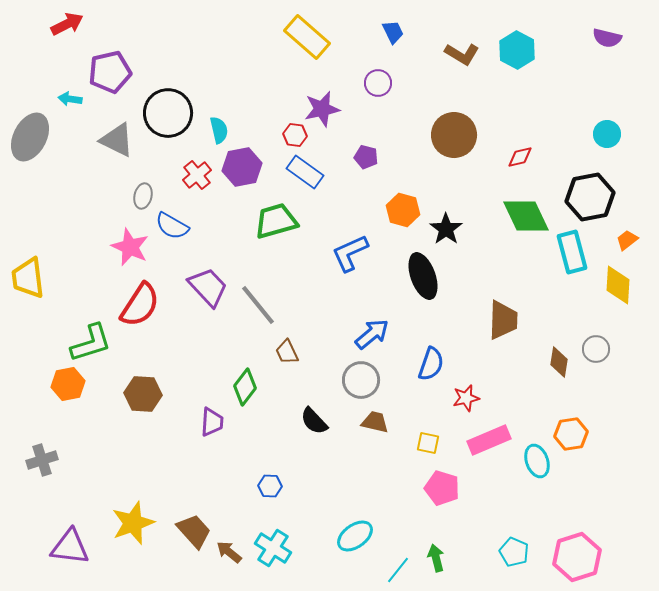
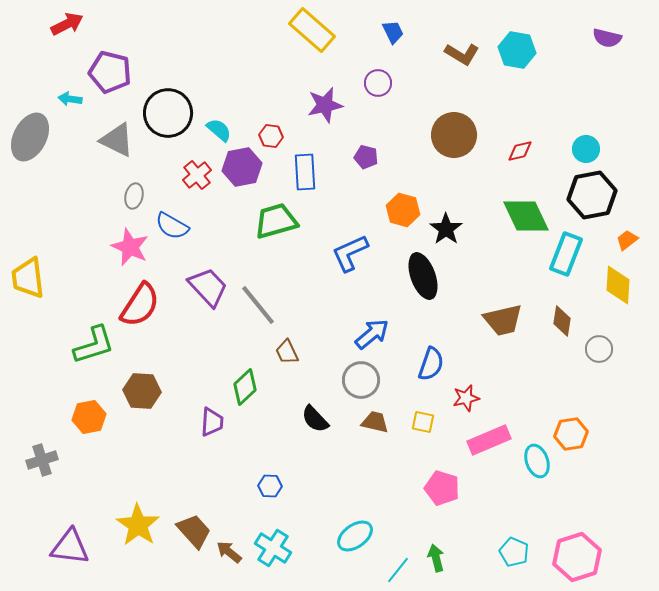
yellow rectangle at (307, 37): moved 5 px right, 7 px up
cyan hexagon at (517, 50): rotated 18 degrees counterclockwise
purple pentagon at (110, 72): rotated 27 degrees clockwise
purple star at (322, 109): moved 3 px right, 4 px up
cyan semicircle at (219, 130): rotated 36 degrees counterclockwise
cyan circle at (607, 134): moved 21 px left, 15 px down
red hexagon at (295, 135): moved 24 px left, 1 px down
red diamond at (520, 157): moved 6 px up
blue rectangle at (305, 172): rotated 51 degrees clockwise
gray ellipse at (143, 196): moved 9 px left
black hexagon at (590, 197): moved 2 px right, 2 px up
cyan rectangle at (572, 252): moved 6 px left, 2 px down; rotated 36 degrees clockwise
brown trapezoid at (503, 320): rotated 75 degrees clockwise
green L-shape at (91, 343): moved 3 px right, 2 px down
gray circle at (596, 349): moved 3 px right
brown diamond at (559, 362): moved 3 px right, 41 px up
orange hexagon at (68, 384): moved 21 px right, 33 px down
green diamond at (245, 387): rotated 9 degrees clockwise
brown hexagon at (143, 394): moved 1 px left, 3 px up
black semicircle at (314, 421): moved 1 px right, 2 px up
yellow square at (428, 443): moved 5 px left, 21 px up
yellow star at (133, 523): moved 5 px right, 2 px down; rotated 18 degrees counterclockwise
